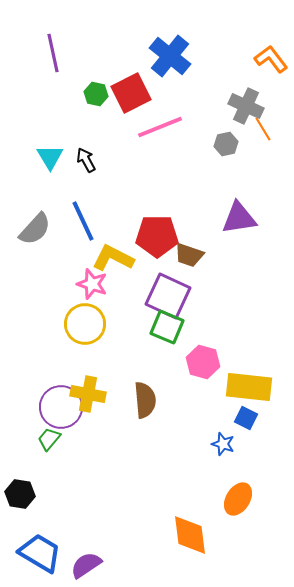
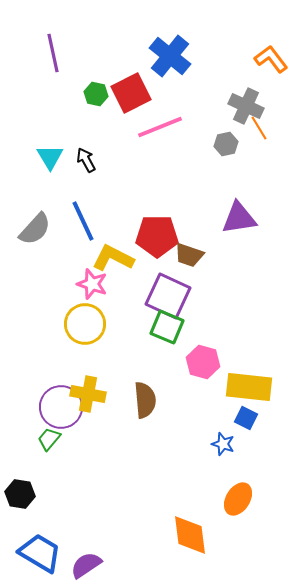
orange line: moved 4 px left, 1 px up
